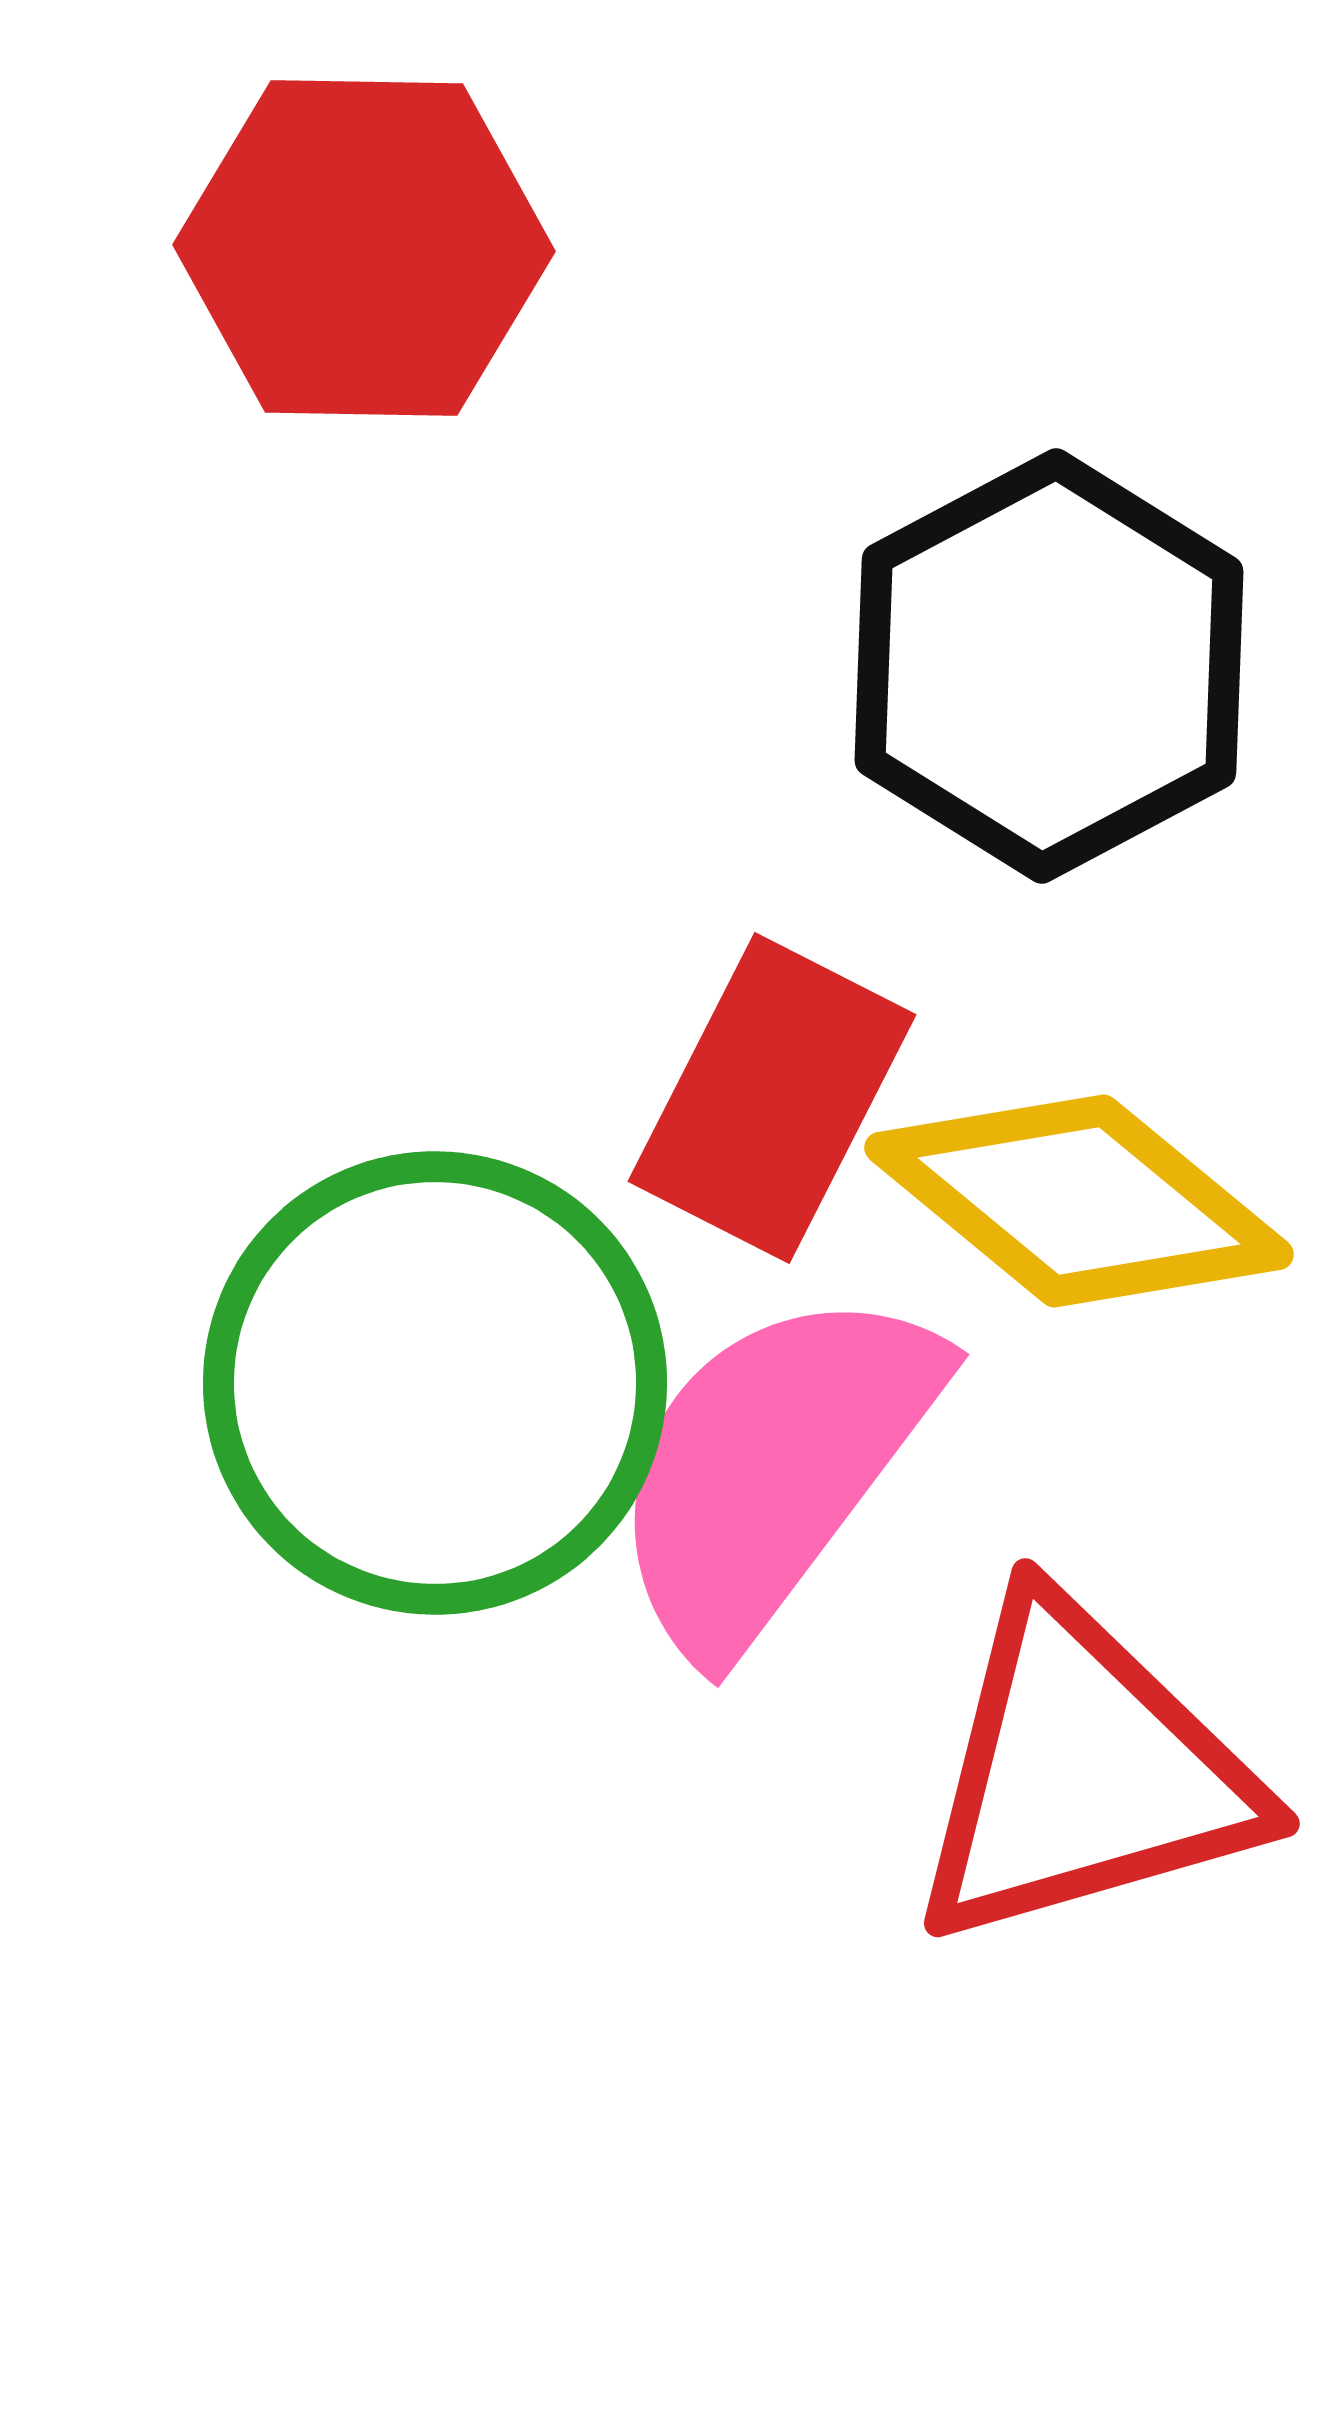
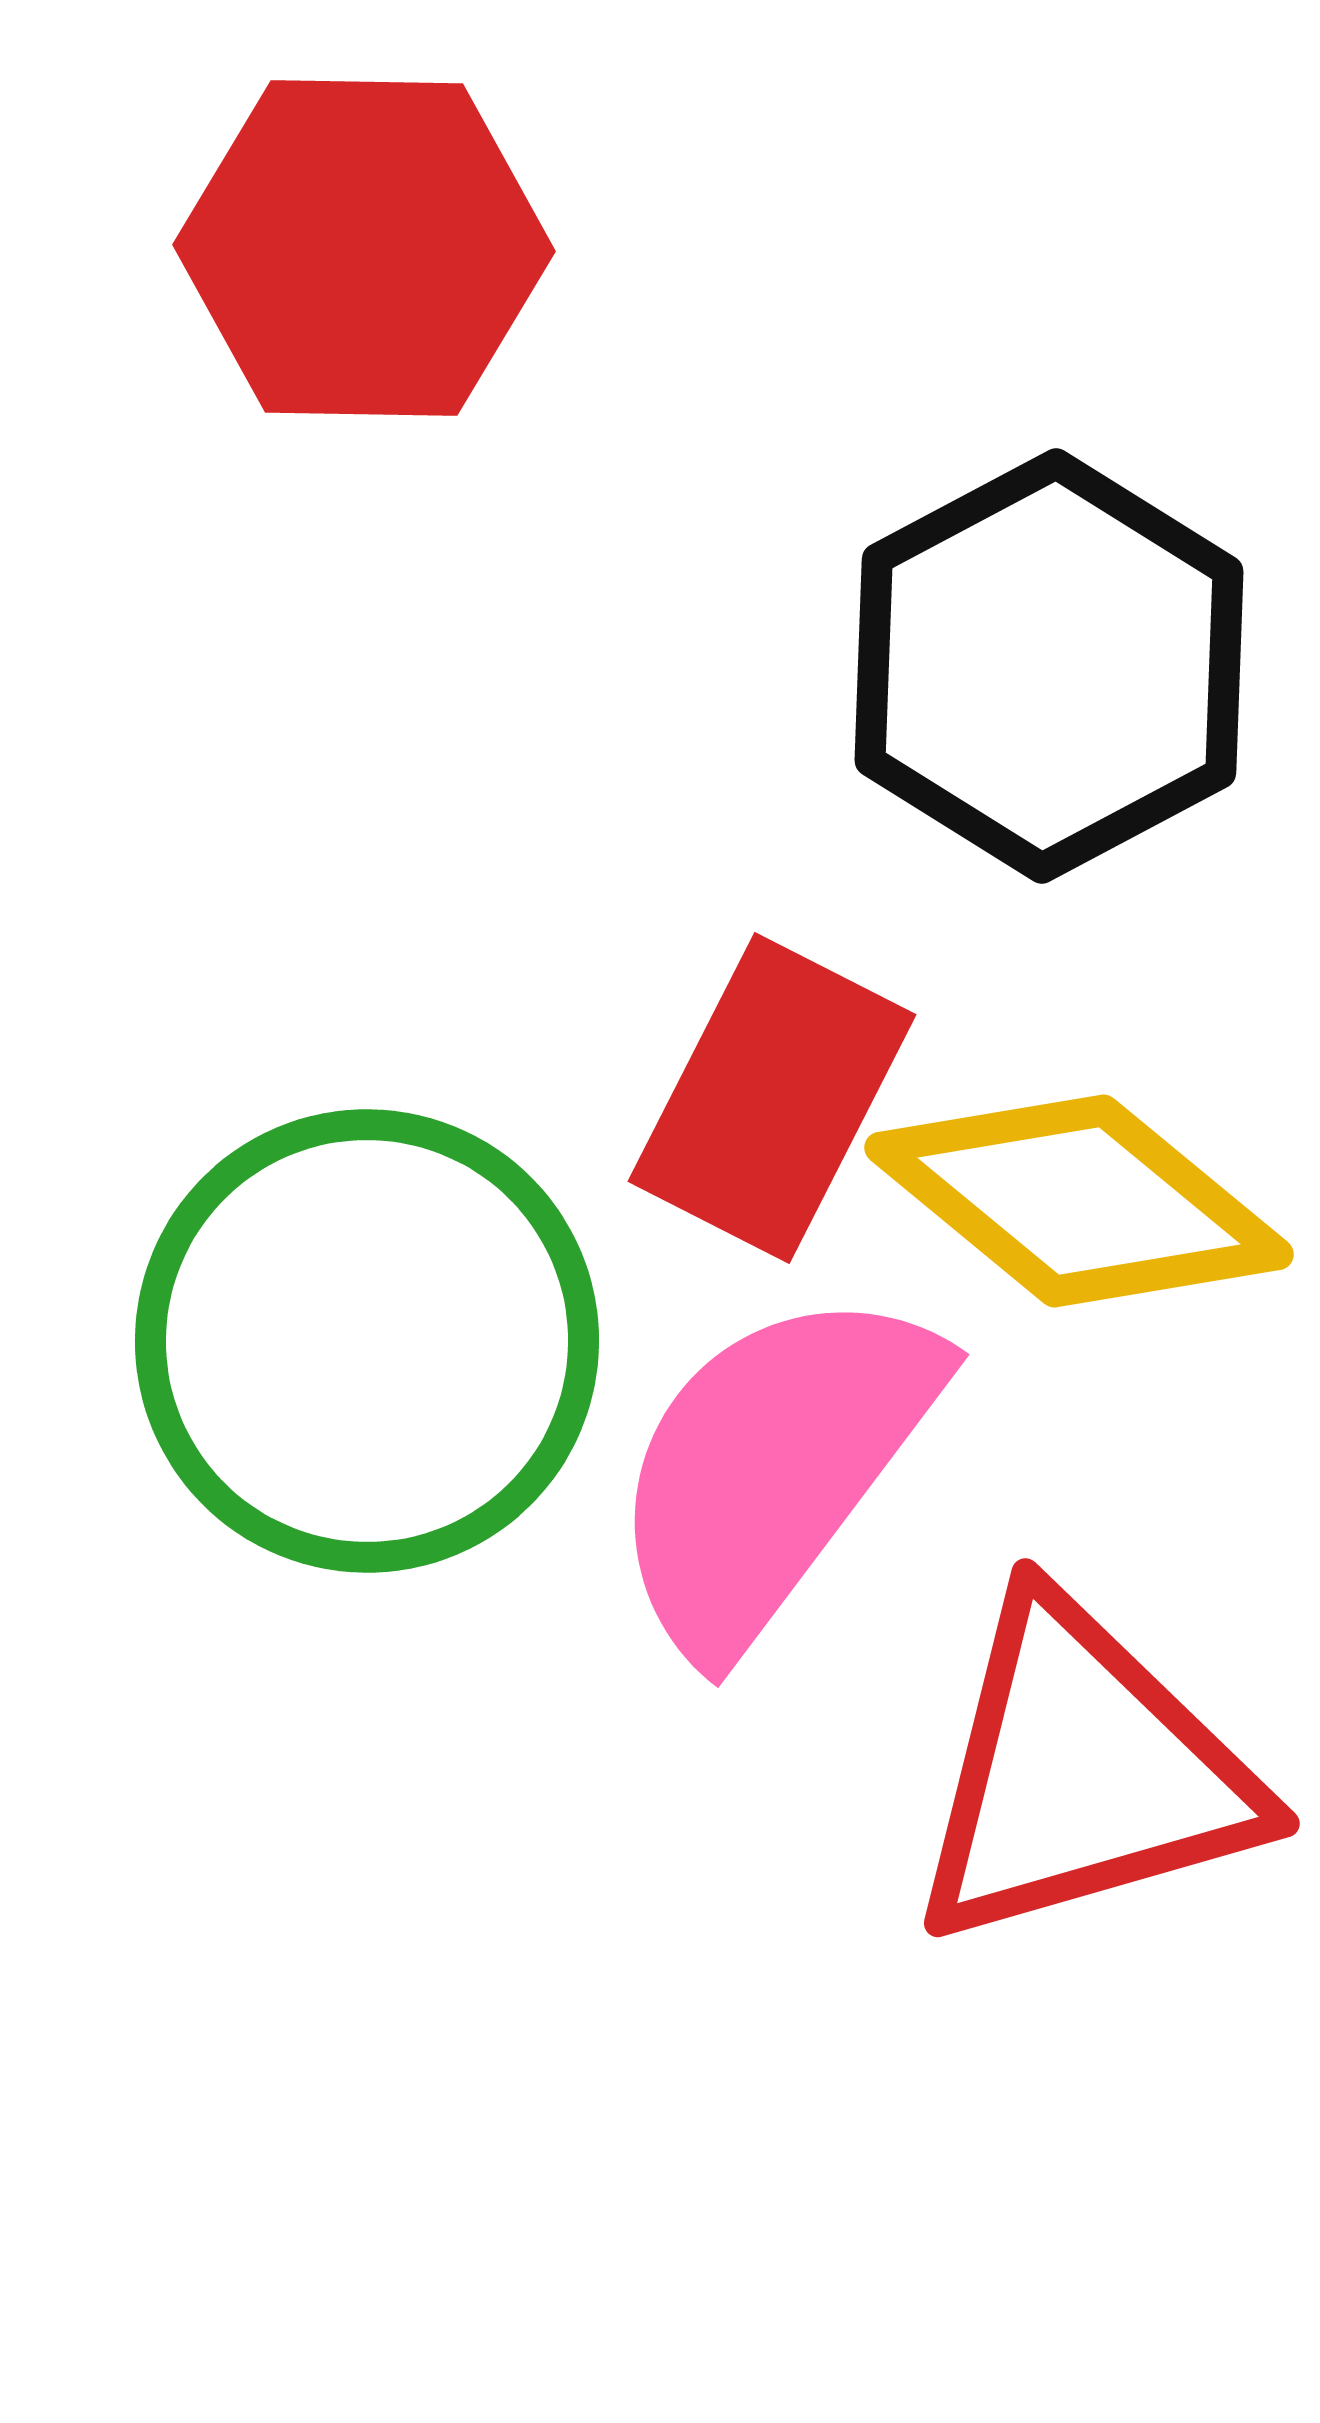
green circle: moved 68 px left, 42 px up
